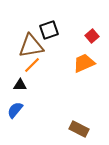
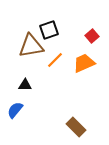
orange line: moved 23 px right, 5 px up
black triangle: moved 5 px right
brown rectangle: moved 3 px left, 2 px up; rotated 18 degrees clockwise
